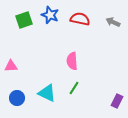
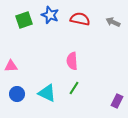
blue circle: moved 4 px up
